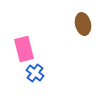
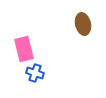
blue cross: rotated 18 degrees counterclockwise
